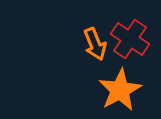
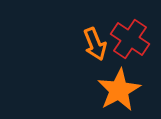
orange star: moved 1 px left
